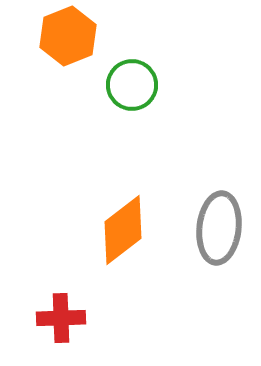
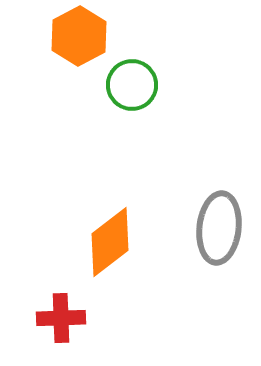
orange hexagon: moved 11 px right; rotated 6 degrees counterclockwise
orange diamond: moved 13 px left, 12 px down
